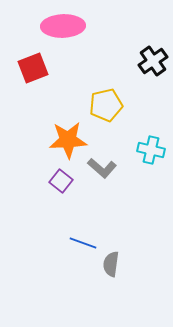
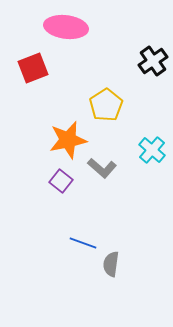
pink ellipse: moved 3 px right, 1 px down; rotated 9 degrees clockwise
yellow pentagon: rotated 20 degrees counterclockwise
orange star: rotated 9 degrees counterclockwise
cyan cross: moved 1 px right; rotated 28 degrees clockwise
